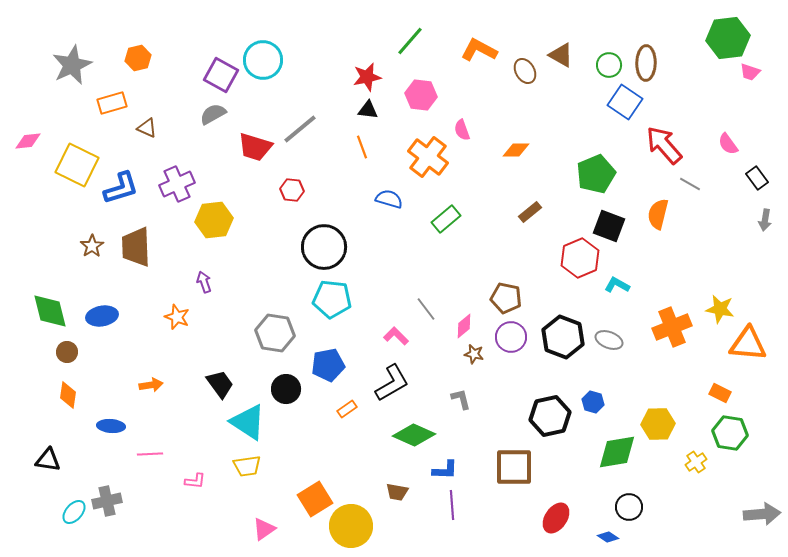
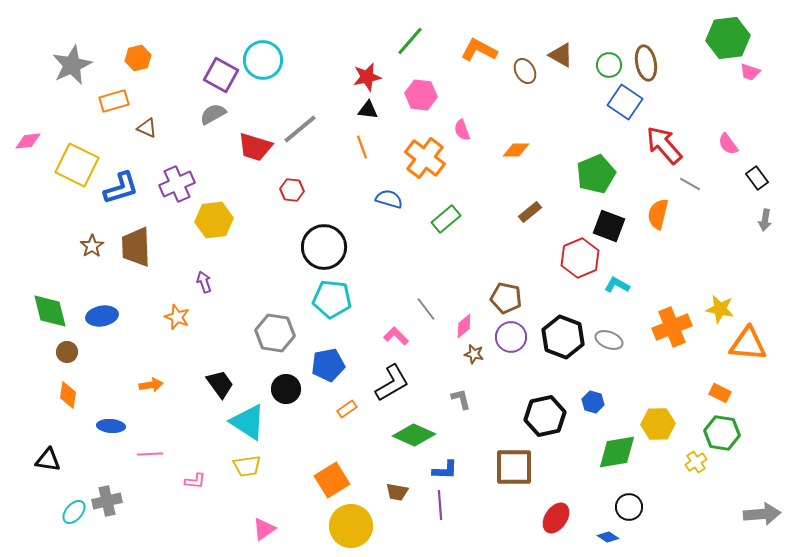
brown ellipse at (646, 63): rotated 12 degrees counterclockwise
orange rectangle at (112, 103): moved 2 px right, 2 px up
orange cross at (428, 157): moved 3 px left, 1 px down
black hexagon at (550, 416): moved 5 px left
green hexagon at (730, 433): moved 8 px left
orange square at (315, 499): moved 17 px right, 19 px up
purple line at (452, 505): moved 12 px left
